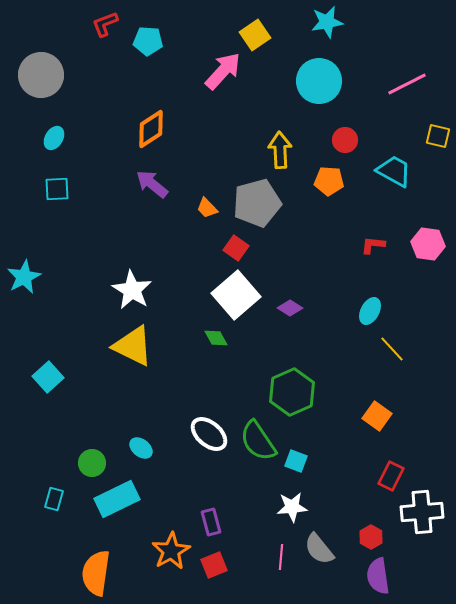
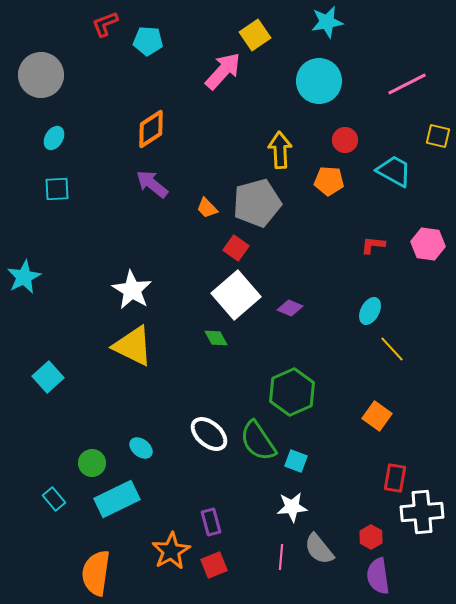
purple diamond at (290, 308): rotated 10 degrees counterclockwise
red rectangle at (391, 476): moved 4 px right, 2 px down; rotated 16 degrees counterclockwise
cyan rectangle at (54, 499): rotated 55 degrees counterclockwise
